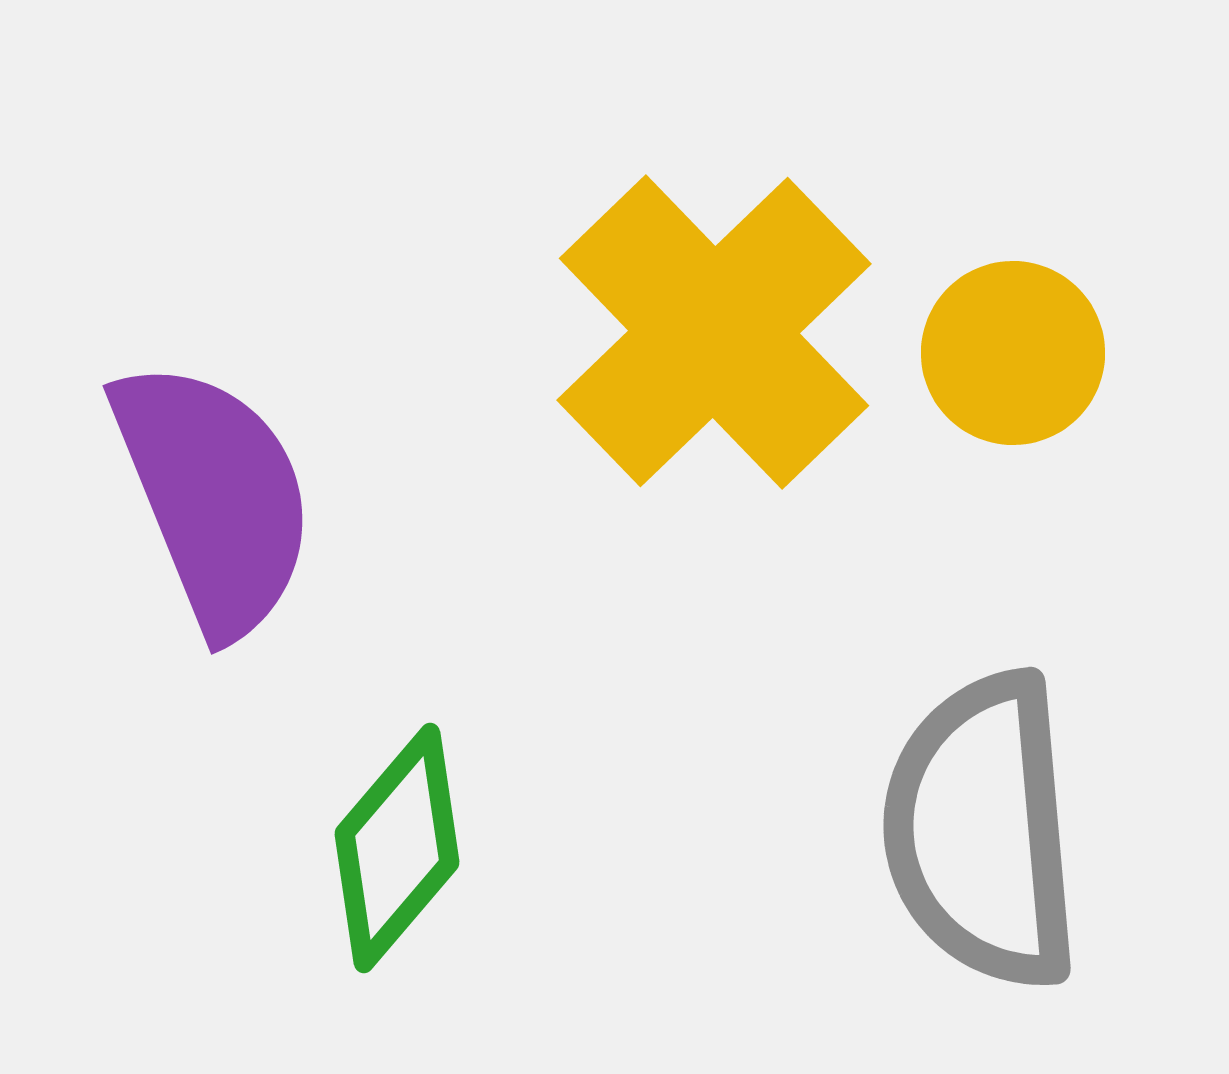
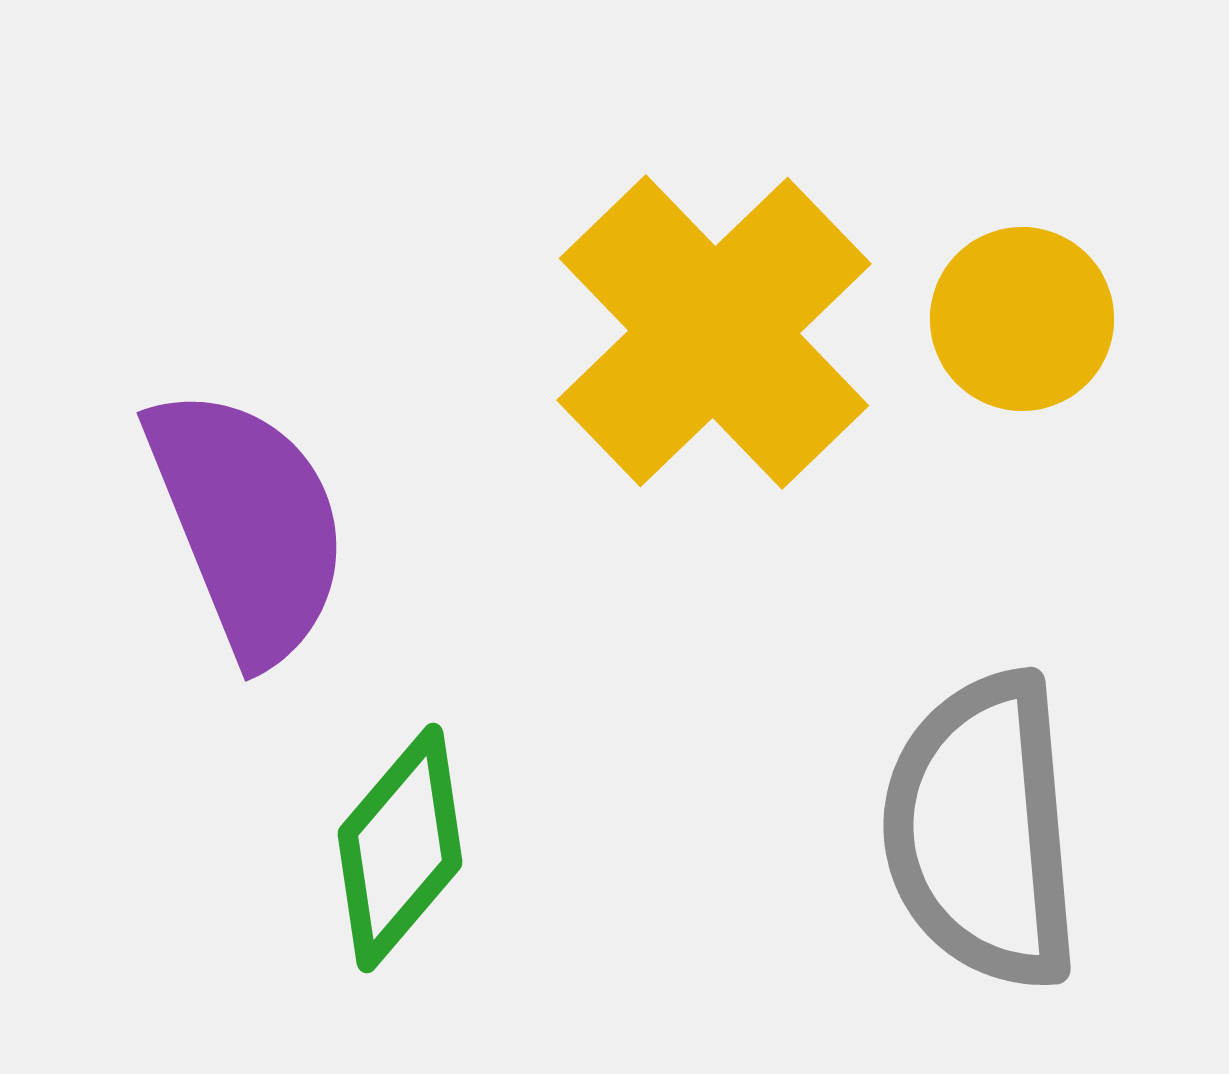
yellow circle: moved 9 px right, 34 px up
purple semicircle: moved 34 px right, 27 px down
green diamond: moved 3 px right
